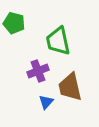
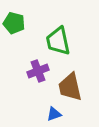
blue triangle: moved 8 px right, 12 px down; rotated 28 degrees clockwise
